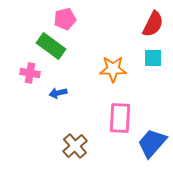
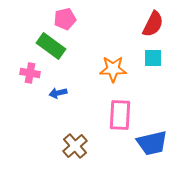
pink rectangle: moved 3 px up
blue trapezoid: rotated 144 degrees counterclockwise
